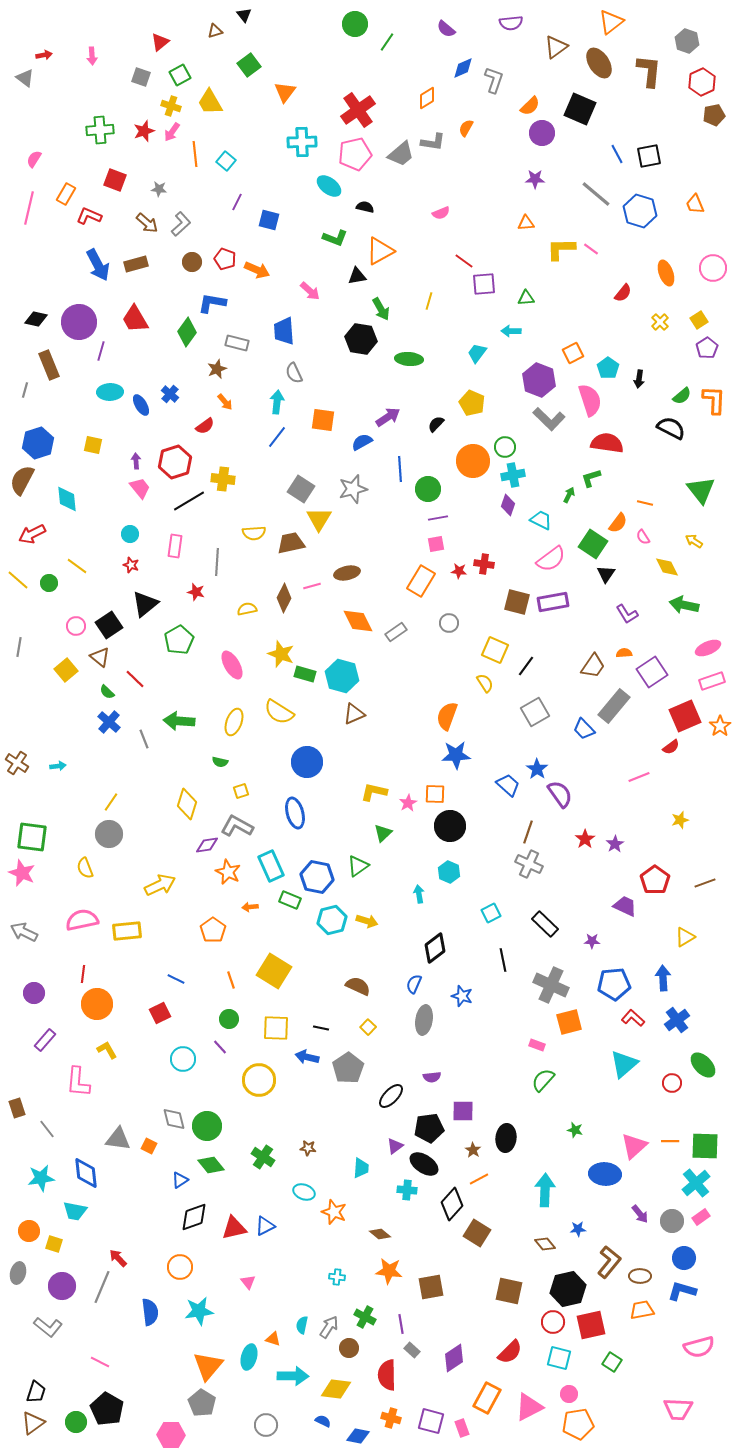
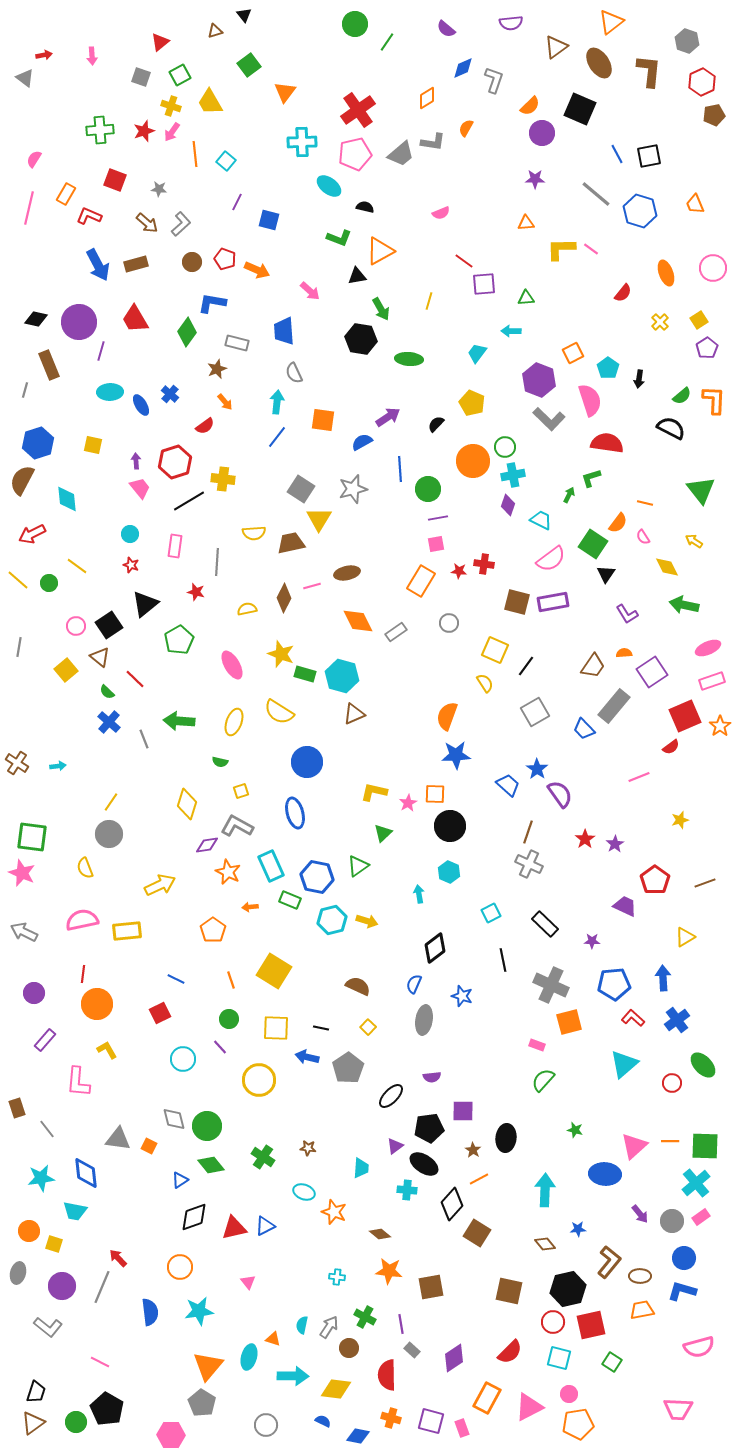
green L-shape at (335, 238): moved 4 px right
